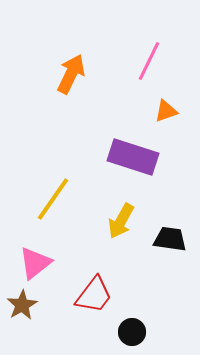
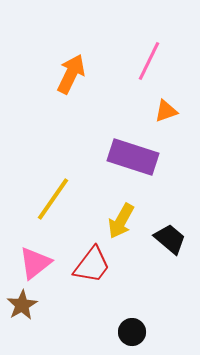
black trapezoid: rotated 32 degrees clockwise
red trapezoid: moved 2 px left, 30 px up
